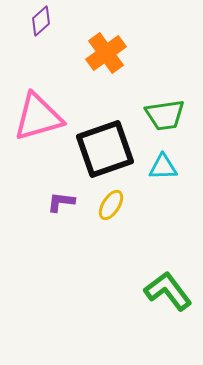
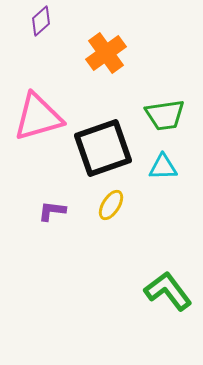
black square: moved 2 px left, 1 px up
purple L-shape: moved 9 px left, 9 px down
